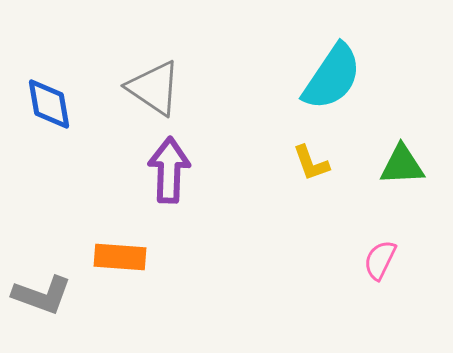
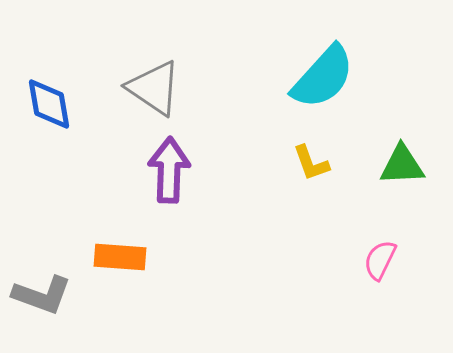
cyan semicircle: moved 9 px left; rotated 8 degrees clockwise
